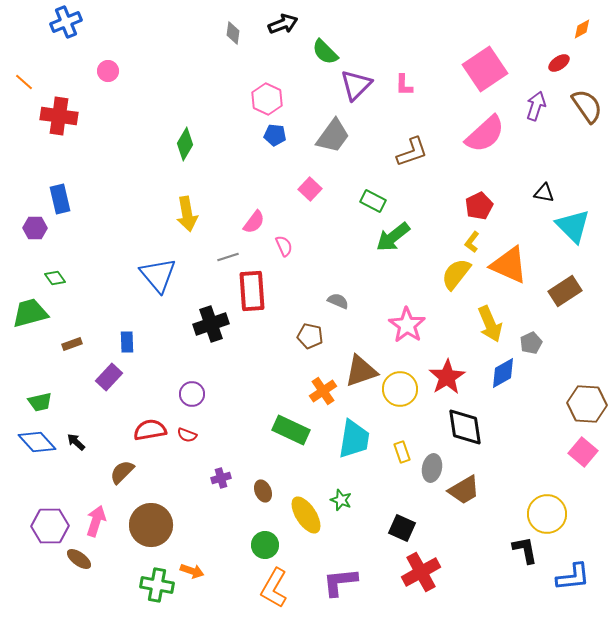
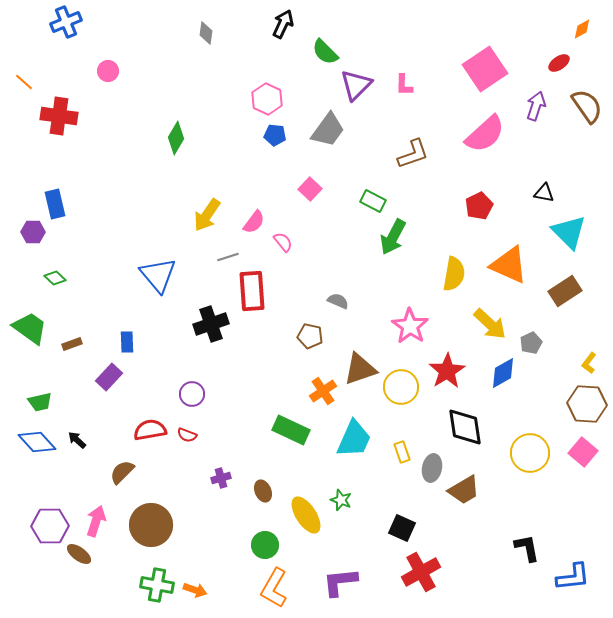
black arrow at (283, 24): rotated 44 degrees counterclockwise
gray diamond at (233, 33): moved 27 px left
gray trapezoid at (333, 136): moved 5 px left, 6 px up
green diamond at (185, 144): moved 9 px left, 6 px up
brown L-shape at (412, 152): moved 1 px right, 2 px down
blue rectangle at (60, 199): moved 5 px left, 5 px down
yellow arrow at (187, 214): moved 20 px right, 1 px down; rotated 44 degrees clockwise
cyan triangle at (573, 226): moved 4 px left, 6 px down
purple hexagon at (35, 228): moved 2 px left, 4 px down
green arrow at (393, 237): rotated 24 degrees counterclockwise
yellow L-shape at (472, 242): moved 117 px right, 121 px down
pink semicircle at (284, 246): moved 1 px left, 4 px up; rotated 15 degrees counterclockwise
yellow semicircle at (456, 274): moved 2 px left; rotated 152 degrees clockwise
green diamond at (55, 278): rotated 10 degrees counterclockwise
green trapezoid at (30, 313): moved 15 px down; rotated 51 degrees clockwise
yellow arrow at (490, 324): rotated 24 degrees counterclockwise
pink star at (407, 325): moved 3 px right, 1 px down
brown triangle at (361, 371): moved 1 px left, 2 px up
red star at (447, 377): moved 6 px up
yellow circle at (400, 389): moved 1 px right, 2 px up
cyan trapezoid at (354, 439): rotated 15 degrees clockwise
black arrow at (76, 442): moved 1 px right, 2 px up
yellow circle at (547, 514): moved 17 px left, 61 px up
black L-shape at (525, 550): moved 2 px right, 2 px up
brown ellipse at (79, 559): moved 5 px up
orange arrow at (192, 571): moved 3 px right, 19 px down
